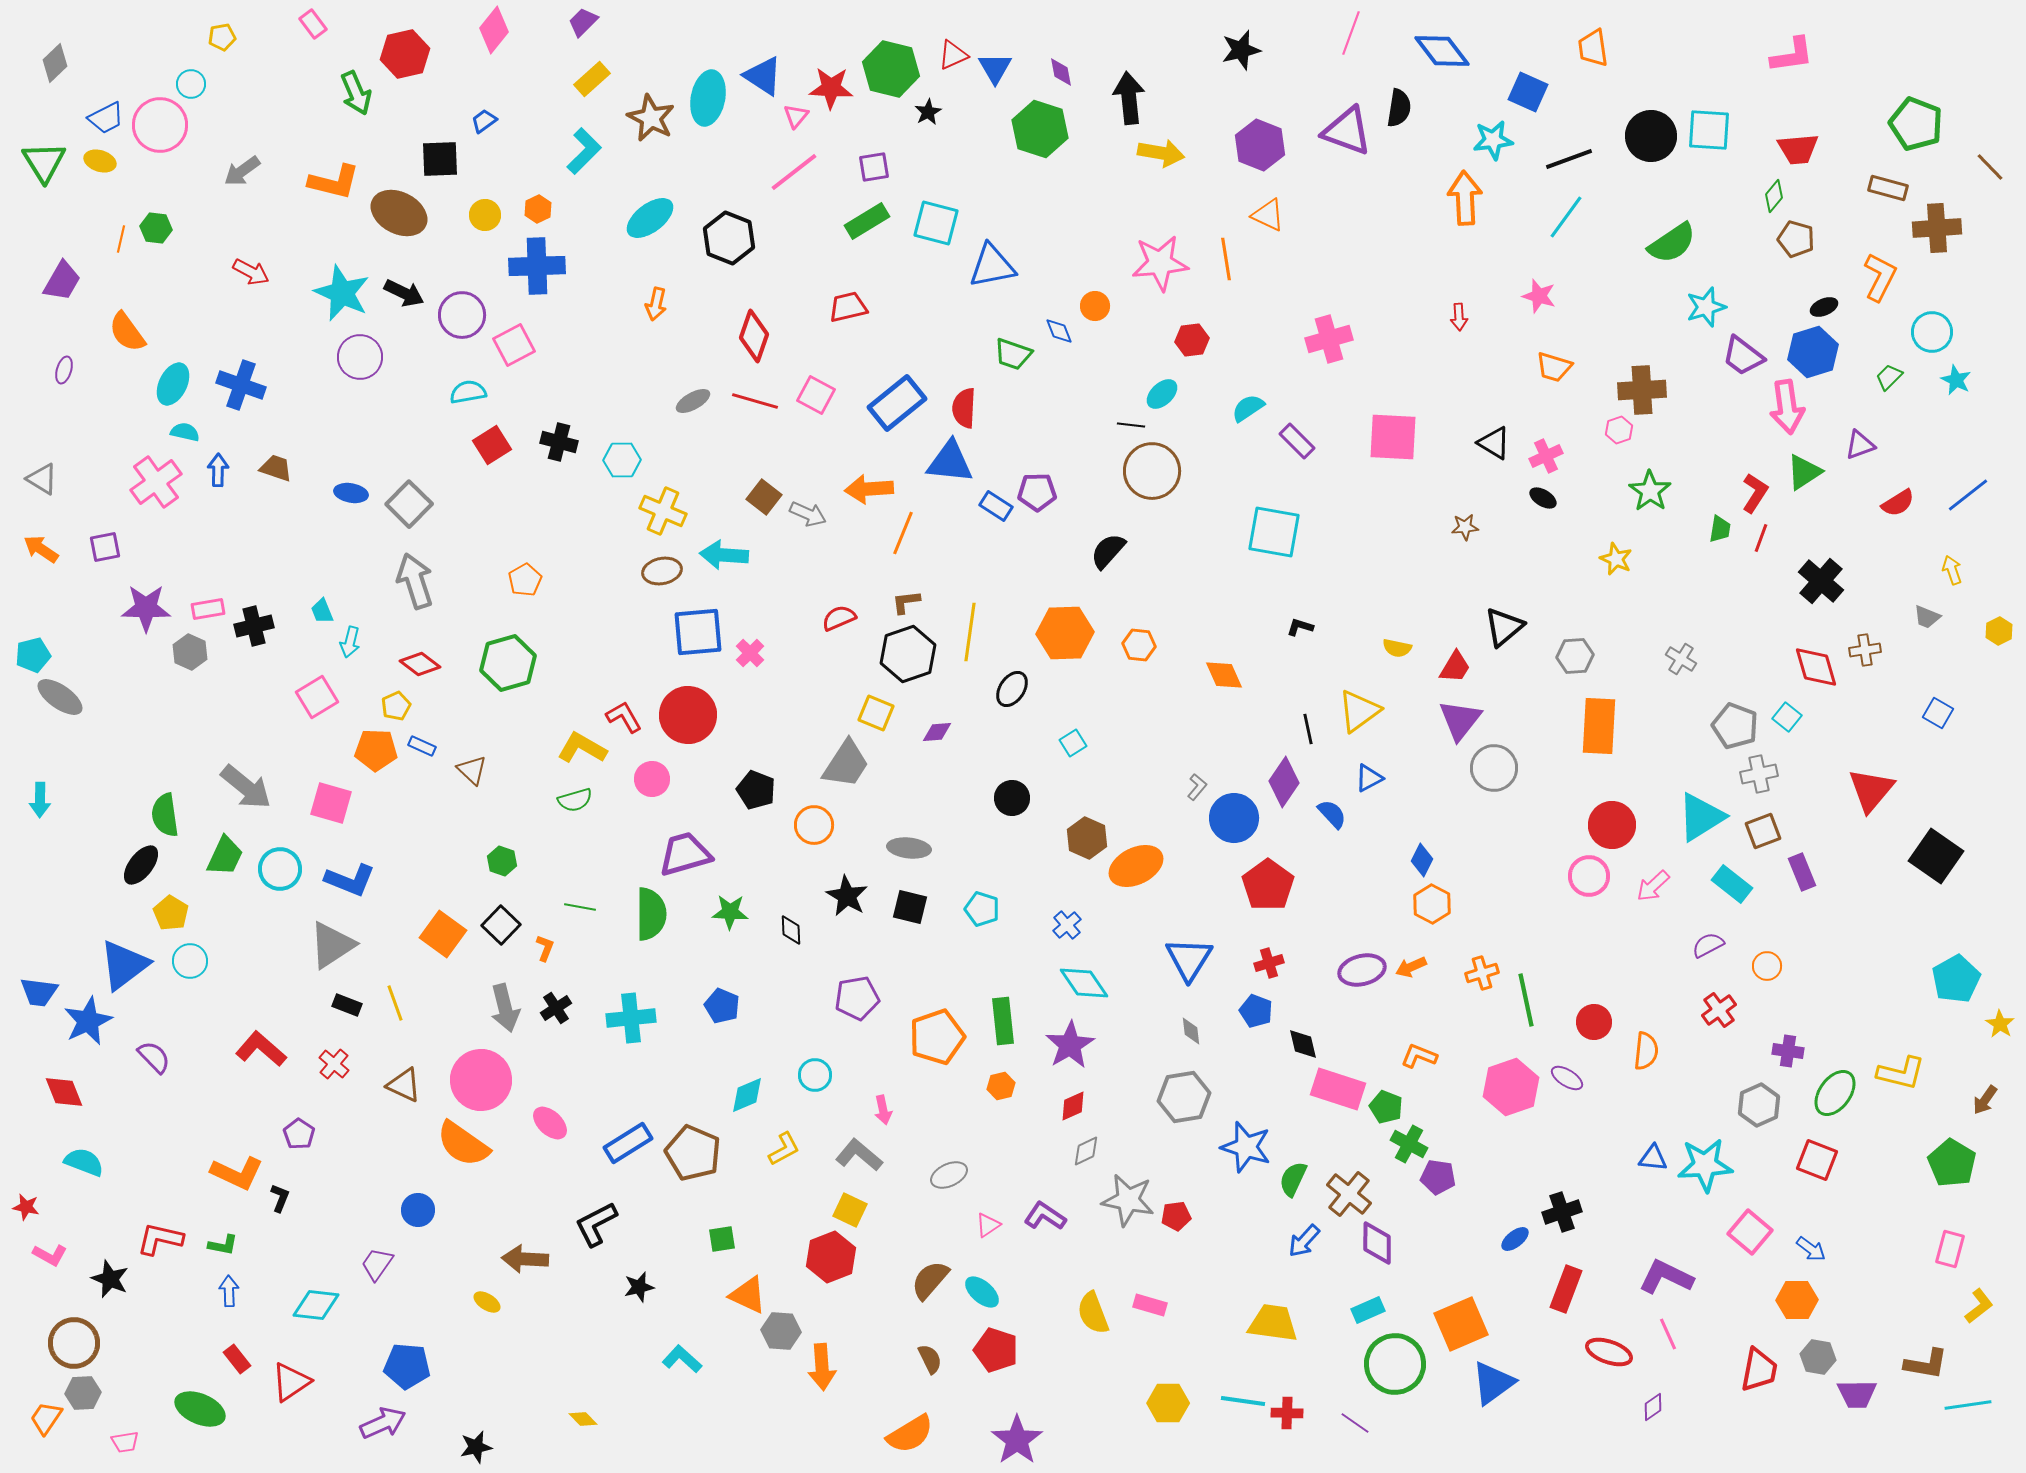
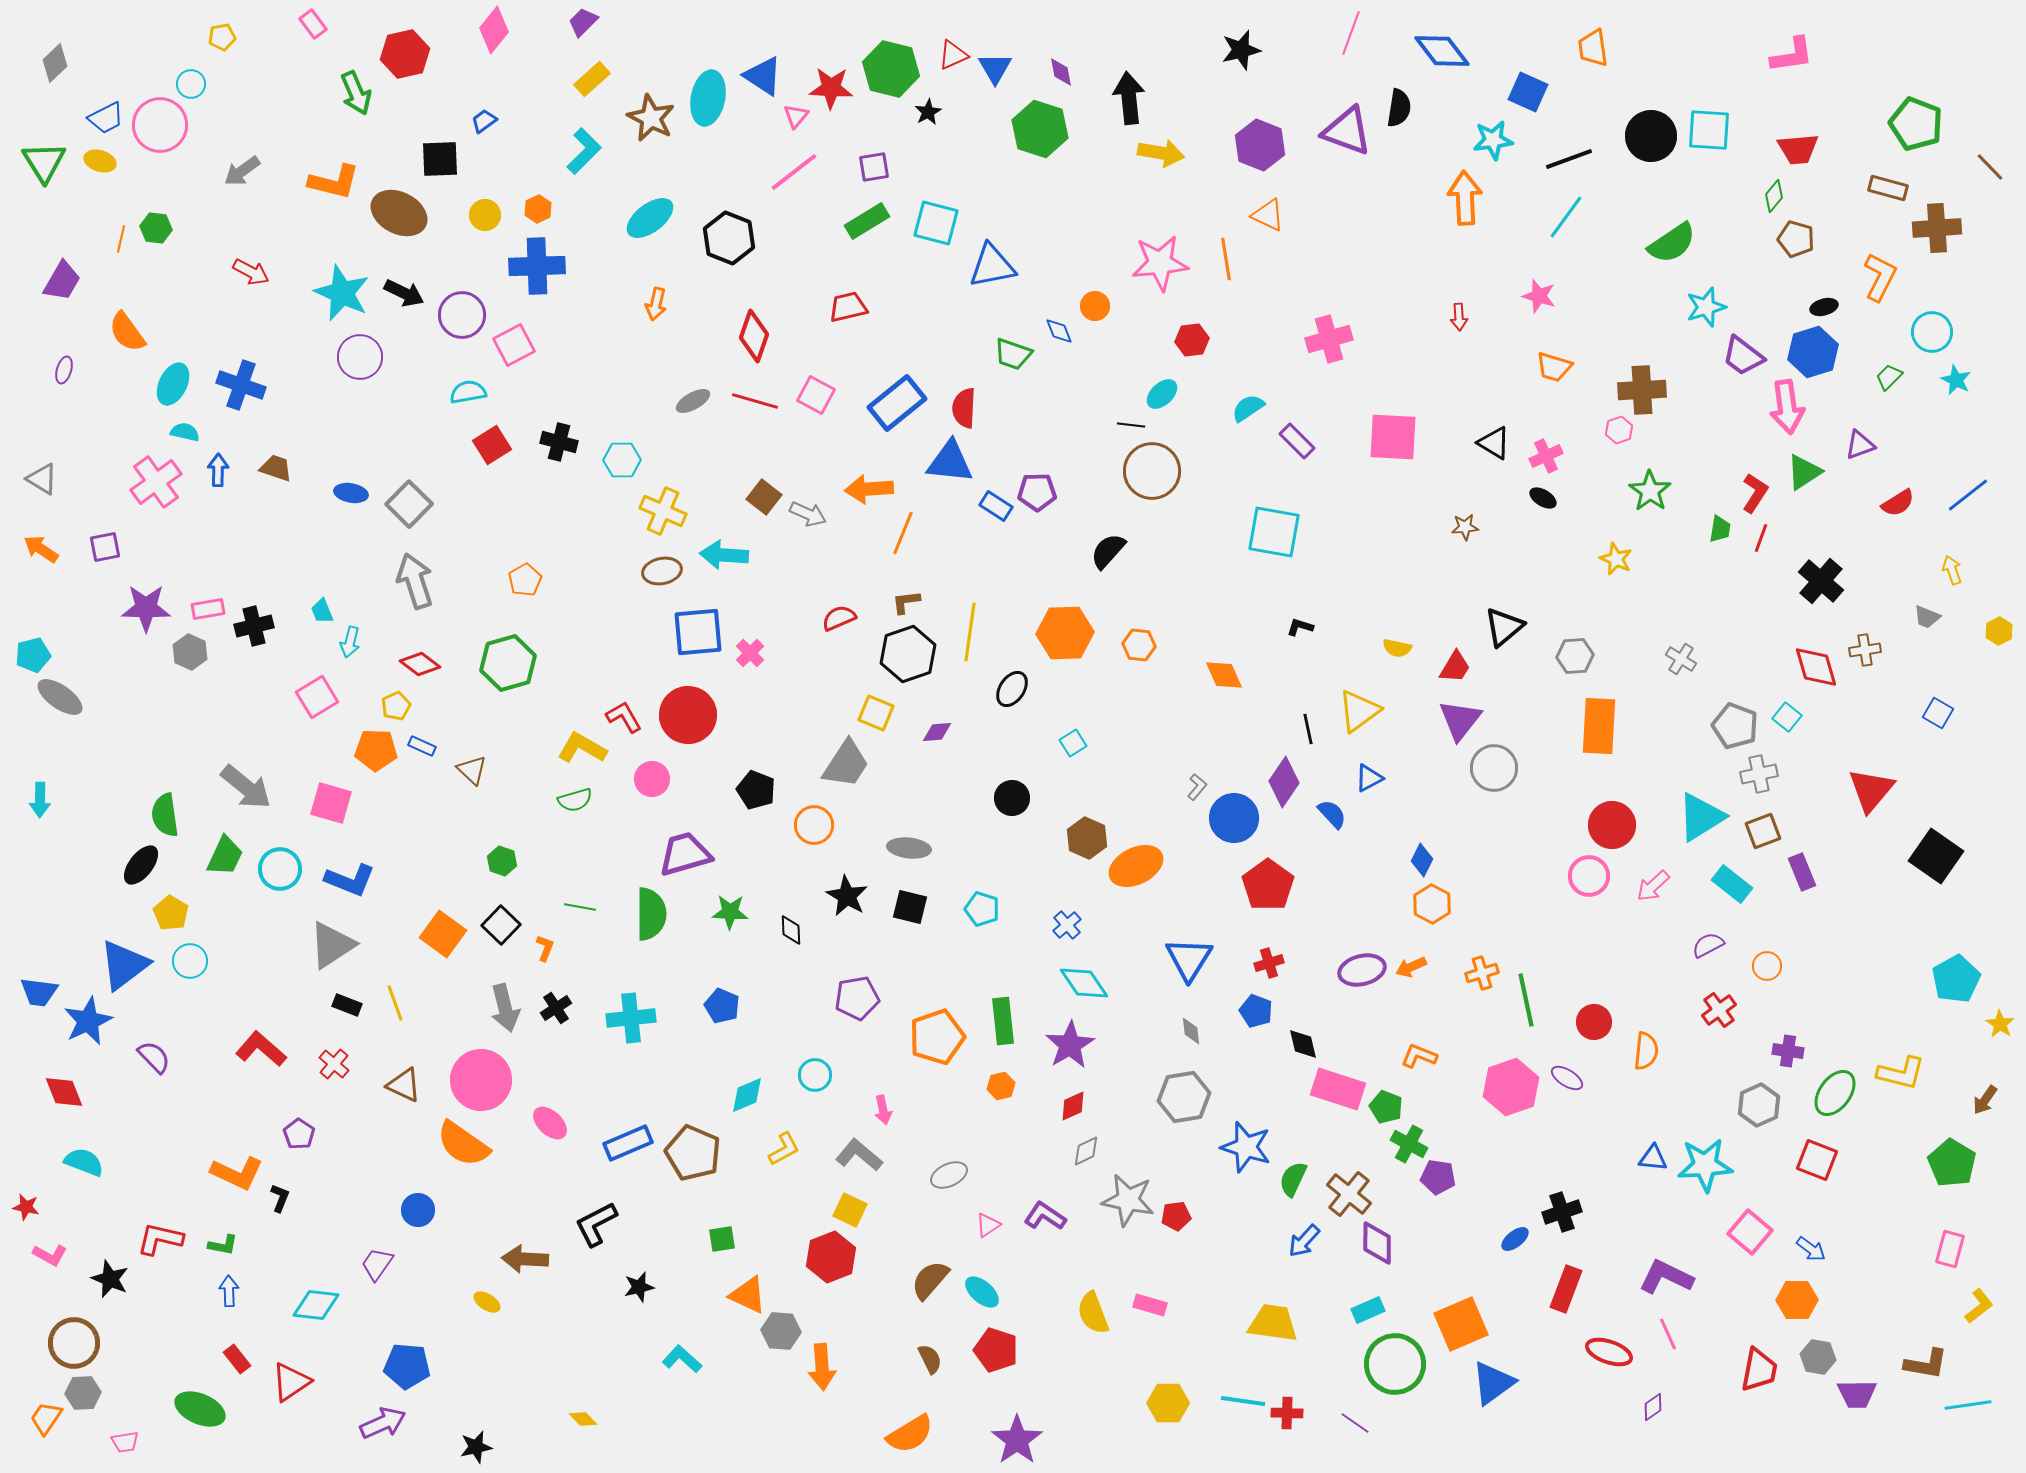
black ellipse at (1824, 307): rotated 8 degrees clockwise
blue rectangle at (628, 1143): rotated 9 degrees clockwise
